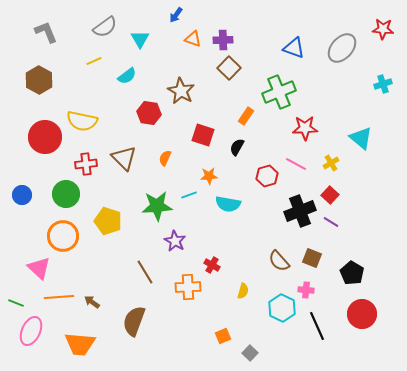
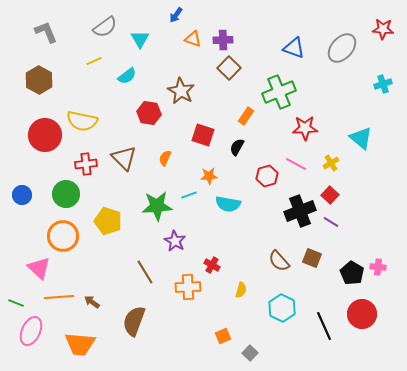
red circle at (45, 137): moved 2 px up
pink cross at (306, 290): moved 72 px right, 23 px up
yellow semicircle at (243, 291): moved 2 px left, 1 px up
black line at (317, 326): moved 7 px right
